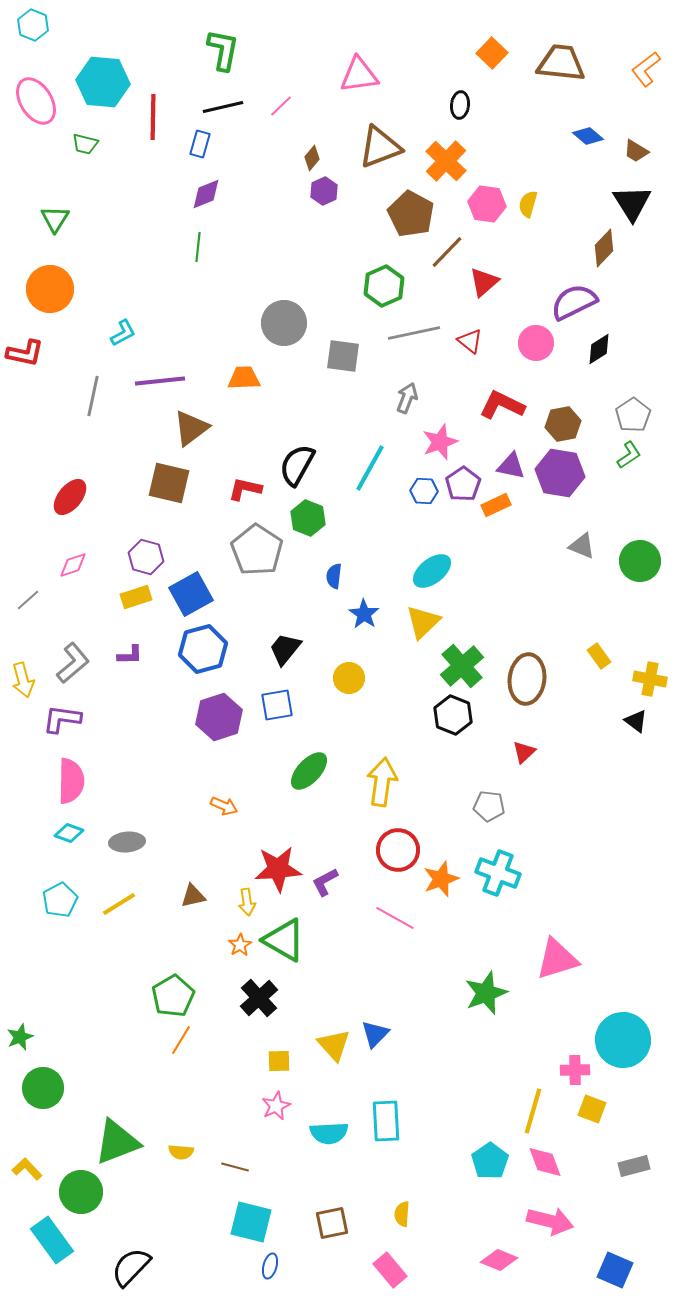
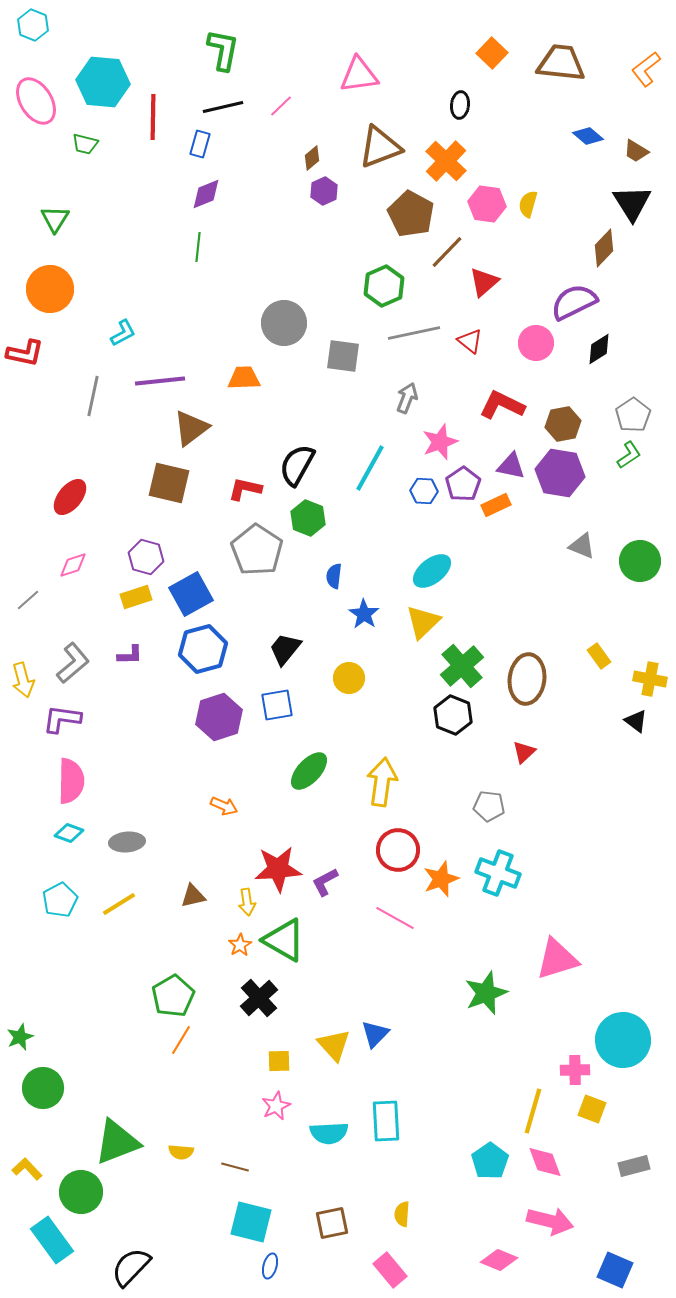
brown diamond at (312, 158): rotated 10 degrees clockwise
